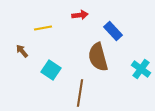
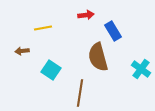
red arrow: moved 6 px right
blue rectangle: rotated 12 degrees clockwise
brown arrow: rotated 56 degrees counterclockwise
